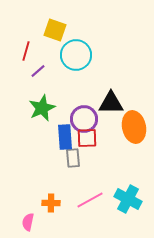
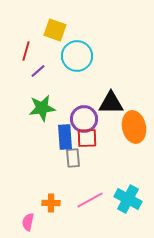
cyan circle: moved 1 px right, 1 px down
green star: rotated 16 degrees clockwise
